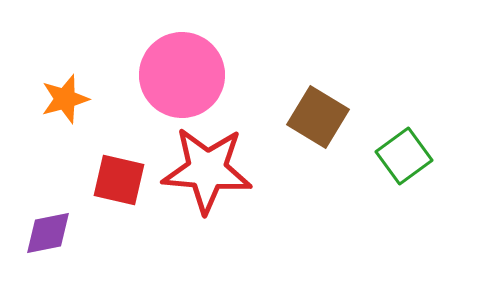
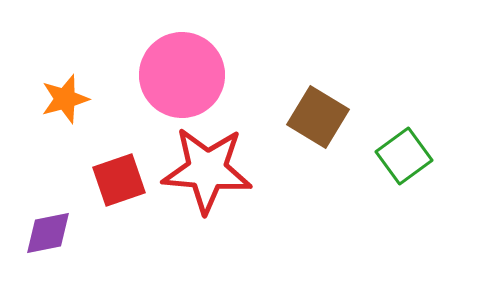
red square: rotated 32 degrees counterclockwise
